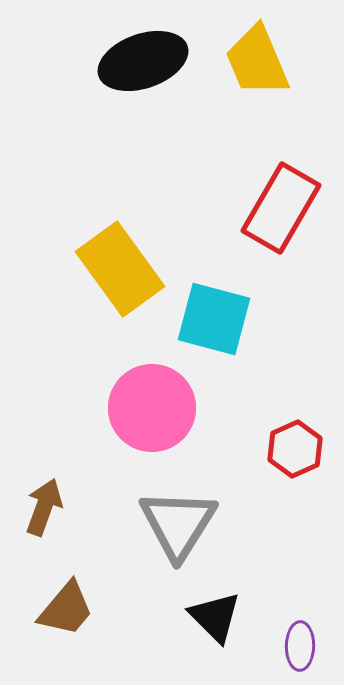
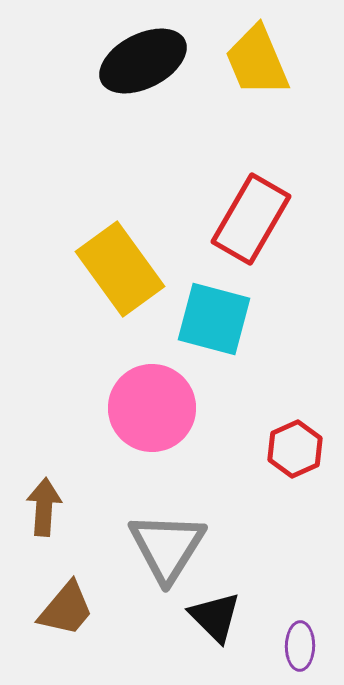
black ellipse: rotated 8 degrees counterclockwise
red rectangle: moved 30 px left, 11 px down
brown arrow: rotated 16 degrees counterclockwise
gray triangle: moved 11 px left, 23 px down
